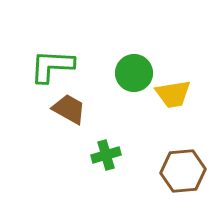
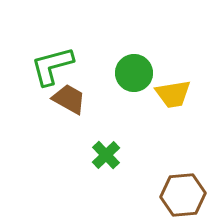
green L-shape: rotated 18 degrees counterclockwise
brown trapezoid: moved 10 px up
green cross: rotated 28 degrees counterclockwise
brown hexagon: moved 24 px down
